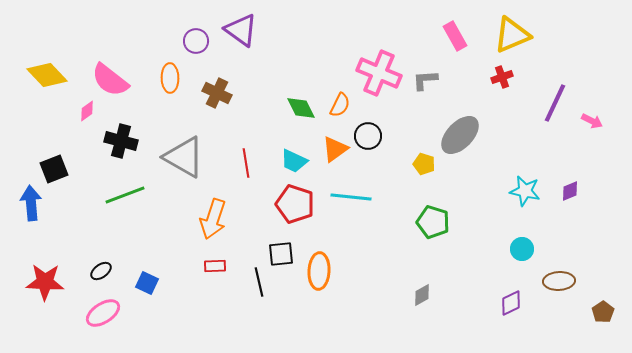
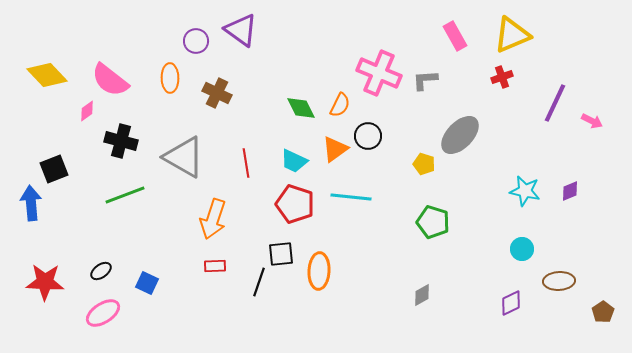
black line at (259, 282): rotated 32 degrees clockwise
